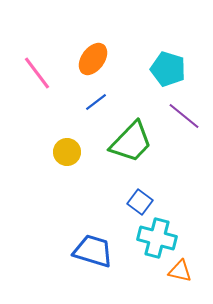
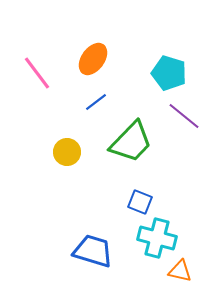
cyan pentagon: moved 1 px right, 4 px down
blue square: rotated 15 degrees counterclockwise
